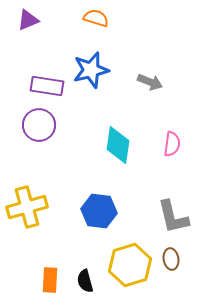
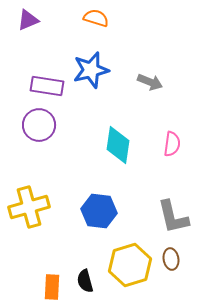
yellow cross: moved 2 px right
orange rectangle: moved 2 px right, 7 px down
